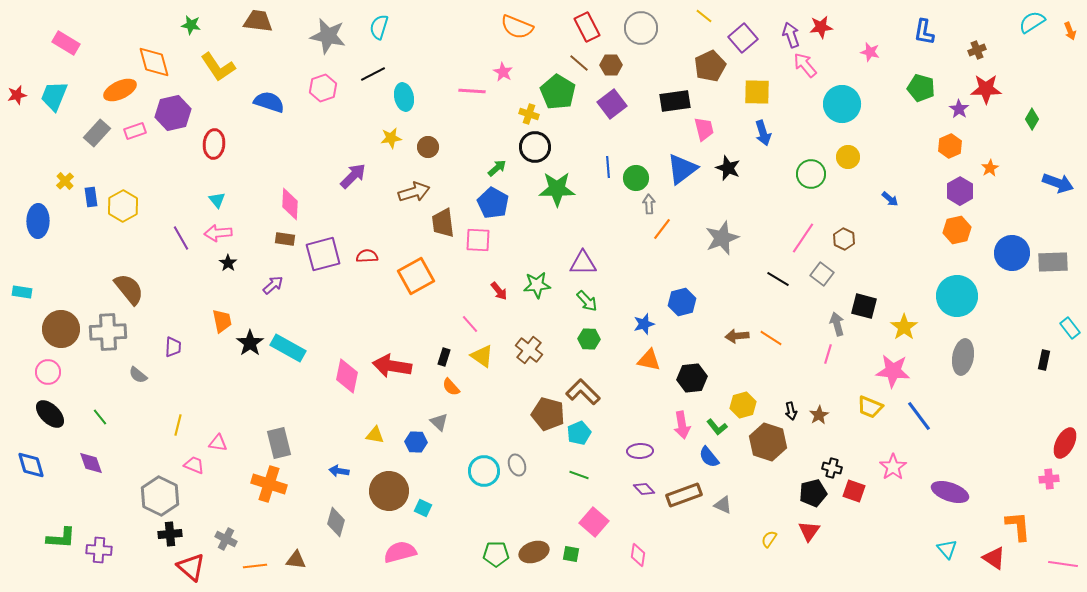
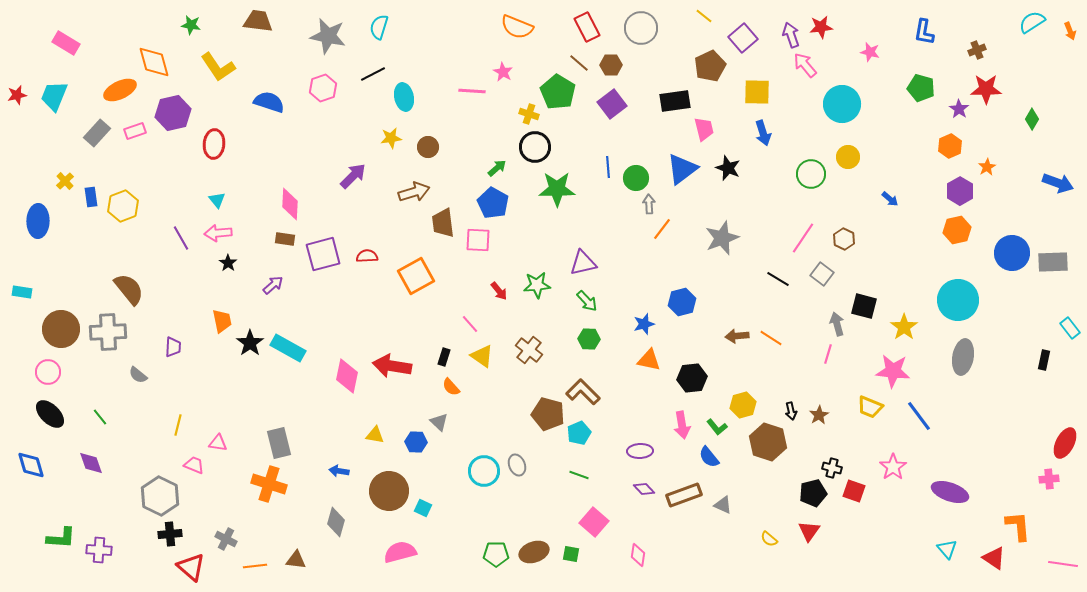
orange star at (990, 168): moved 3 px left, 1 px up
yellow hexagon at (123, 206): rotated 8 degrees clockwise
purple triangle at (583, 263): rotated 12 degrees counterclockwise
cyan circle at (957, 296): moved 1 px right, 4 px down
yellow semicircle at (769, 539): rotated 84 degrees counterclockwise
